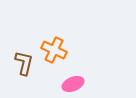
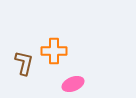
orange cross: moved 1 px down; rotated 25 degrees counterclockwise
